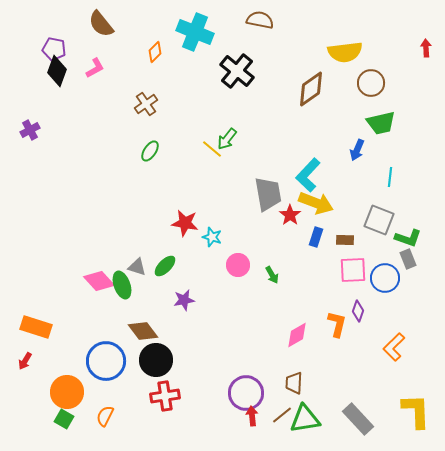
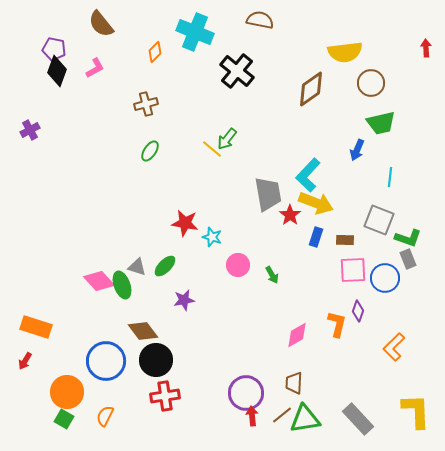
brown cross at (146, 104): rotated 20 degrees clockwise
